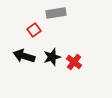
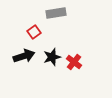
red square: moved 2 px down
black arrow: rotated 145 degrees clockwise
